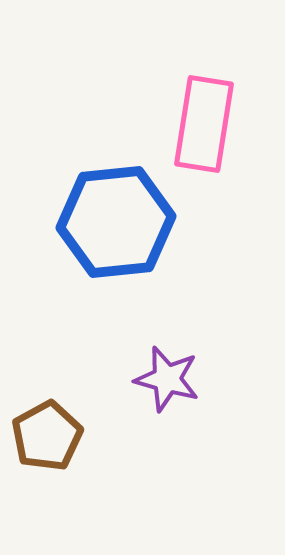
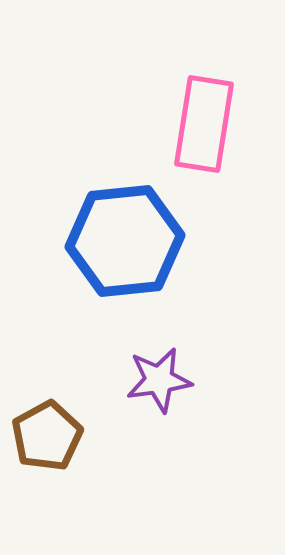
blue hexagon: moved 9 px right, 19 px down
purple star: moved 8 px left, 1 px down; rotated 24 degrees counterclockwise
